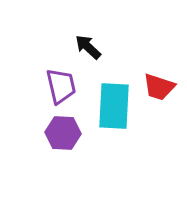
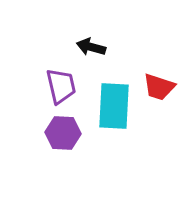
black arrow: moved 3 px right; rotated 28 degrees counterclockwise
